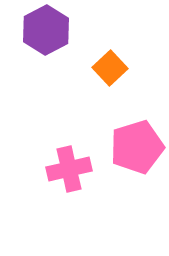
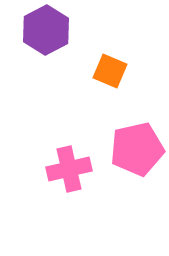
orange square: moved 3 px down; rotated 24 degrees counterclockwise
pink pentagon: moved 2 px down; rotated 4 degrees clockwise
